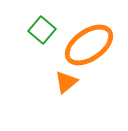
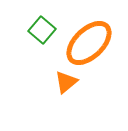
orange ellipse: moved 2 px up; rotated 9 degrees counterclockwise
